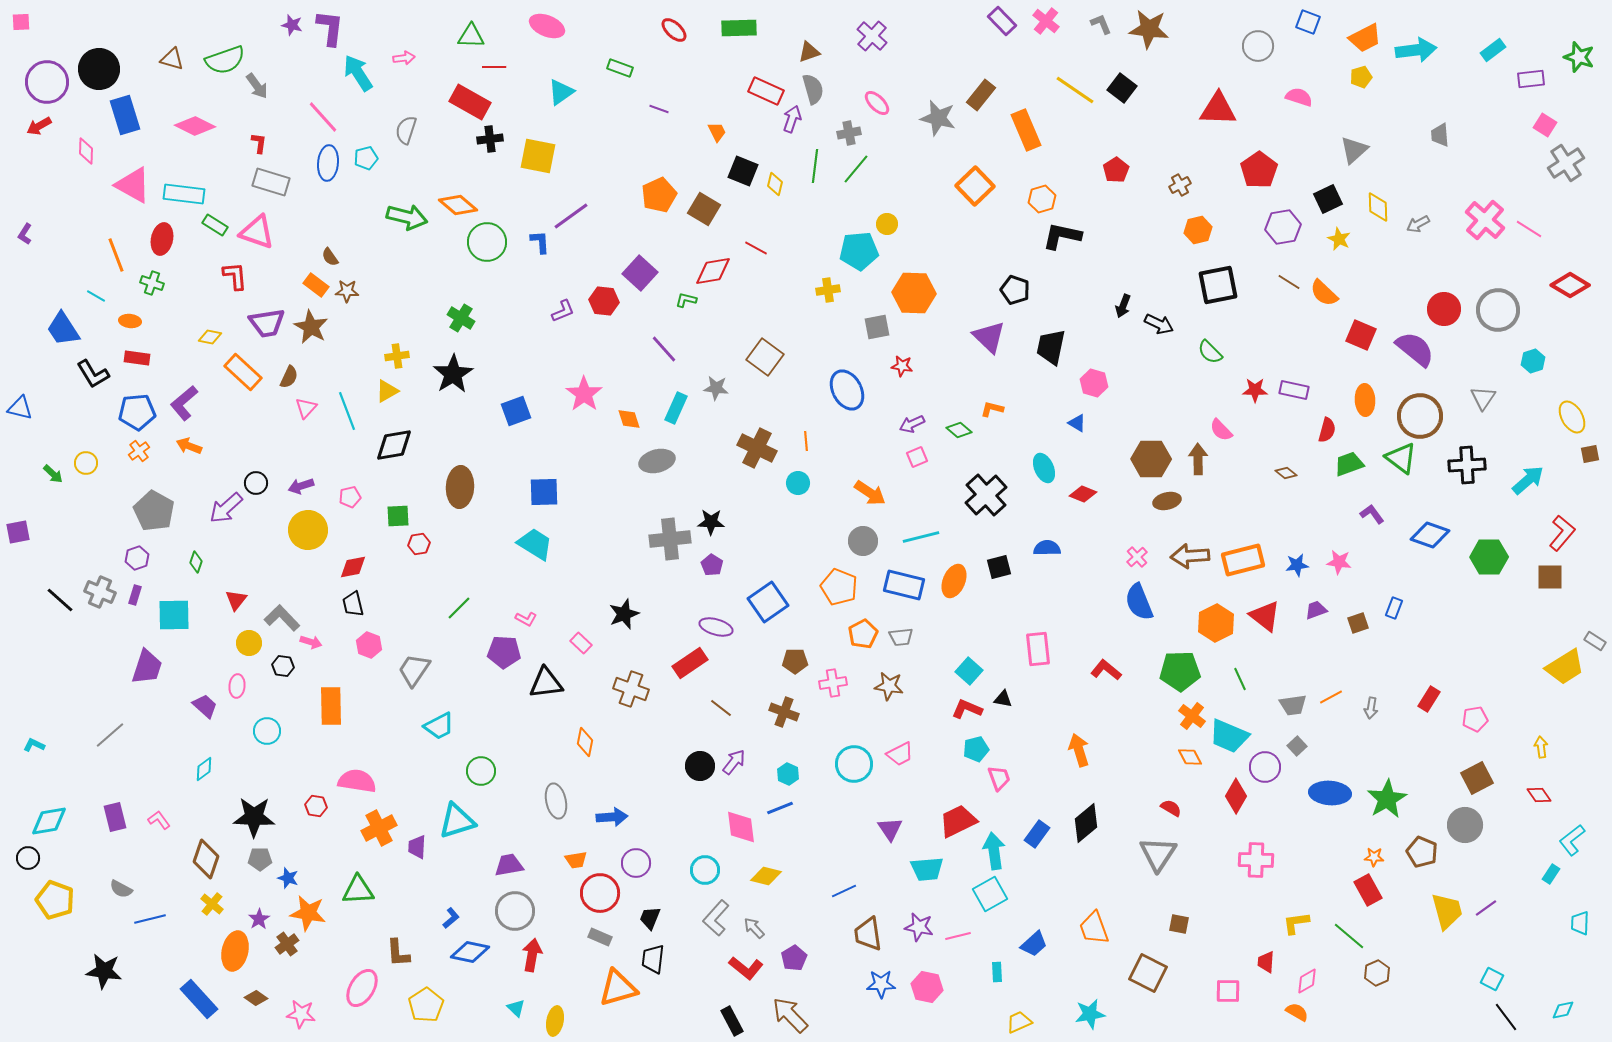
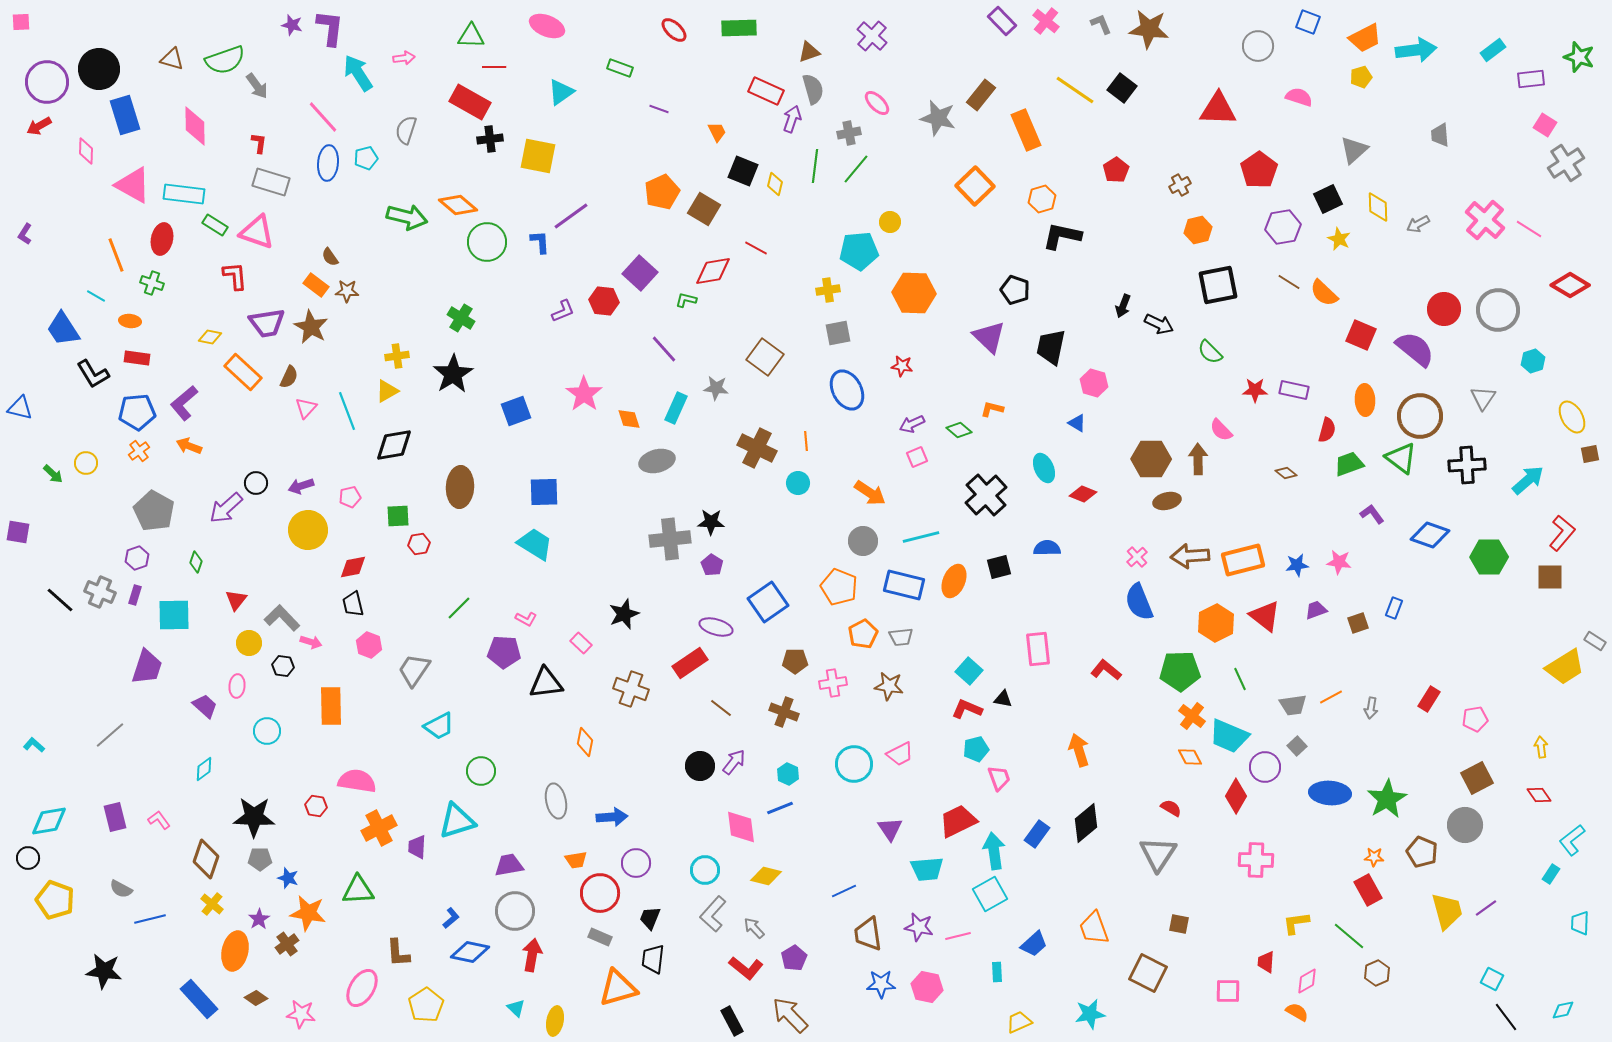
pink diamond at (195, 126): rotated 63 degrees clockwise
orange pentagon at (659, 195): moved 3 px right, 3 px up
yellow circle at (887, 224): moved 3 px right, 2 px up
gray square at (877, 327): moved 39 px left, 6 px down
purple square at (18, 532): rotated 20 degrees clockwise
cyan L-shape at (34, 745): rotated 15 degrees clockwise
gray L-shape at (716, 918): moved 3 px left, 4 px up
